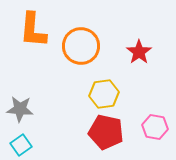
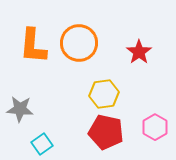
orange L-shape: moved 16 px down
orange circle: moved 2 px left, 3 px up
pink hexagon: rotated 20 degrees clockwise
cyan square: moved 21 px right, 1 px up
